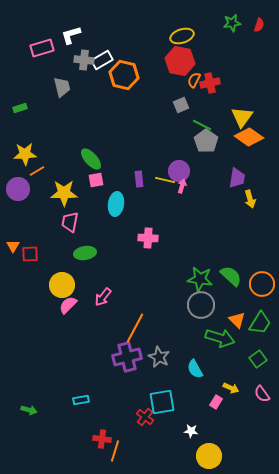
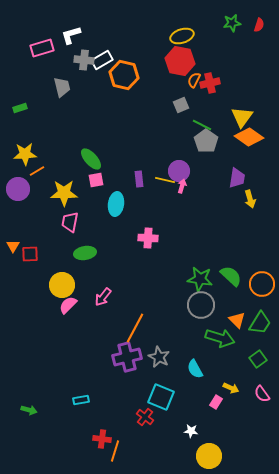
cyan square at (162, 402): moved 1 px left, 5 px up; rotated 32 degrees clockwise
